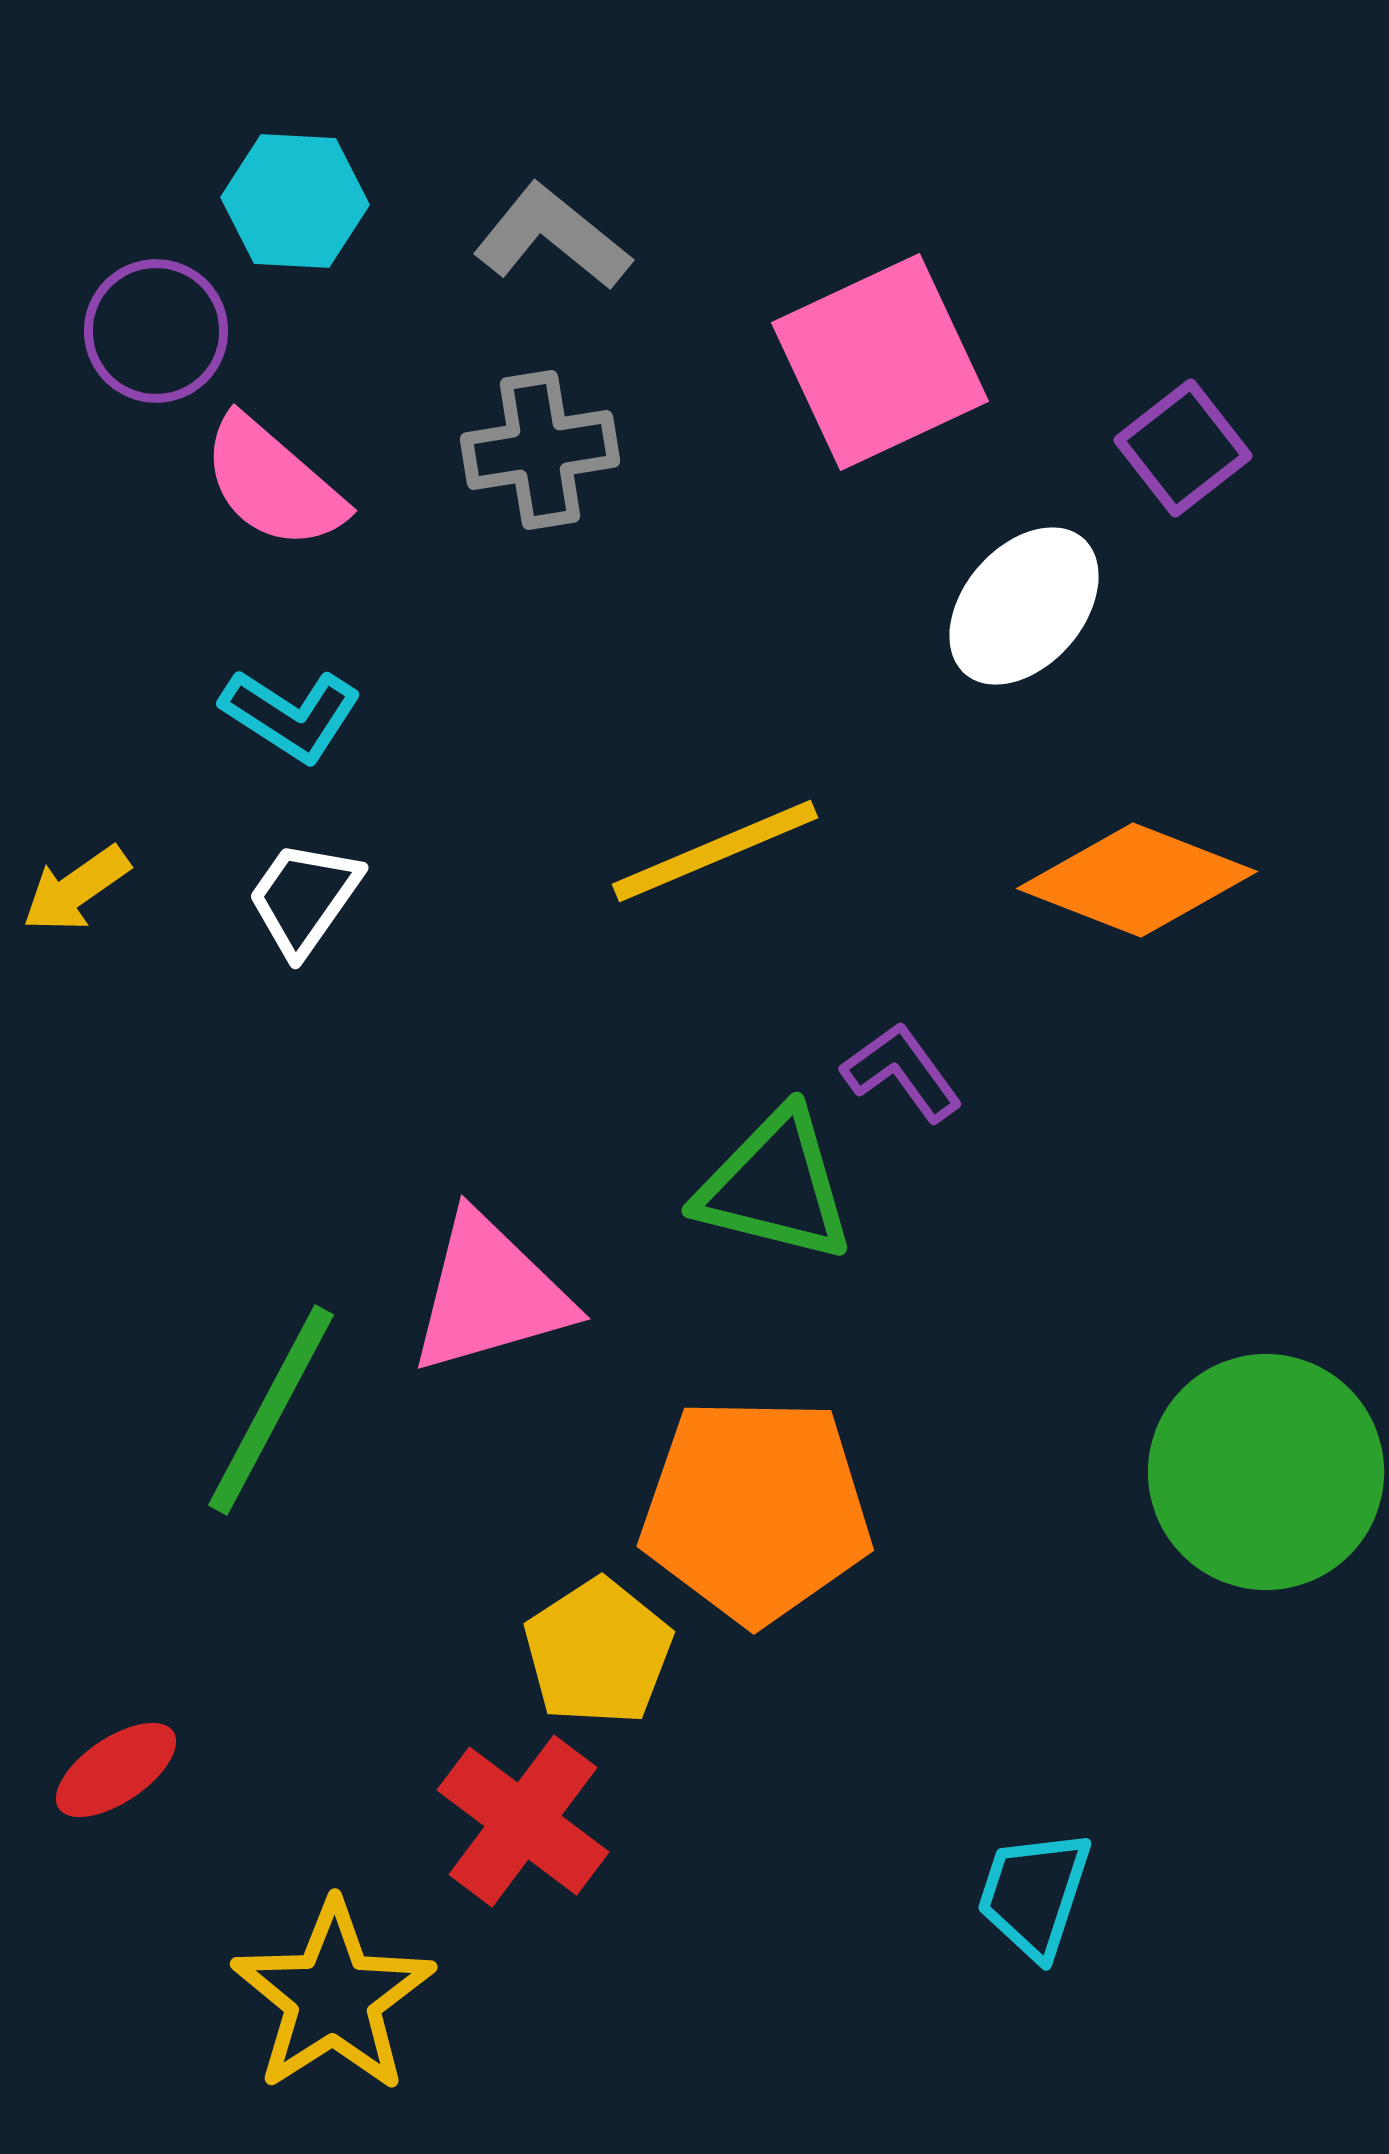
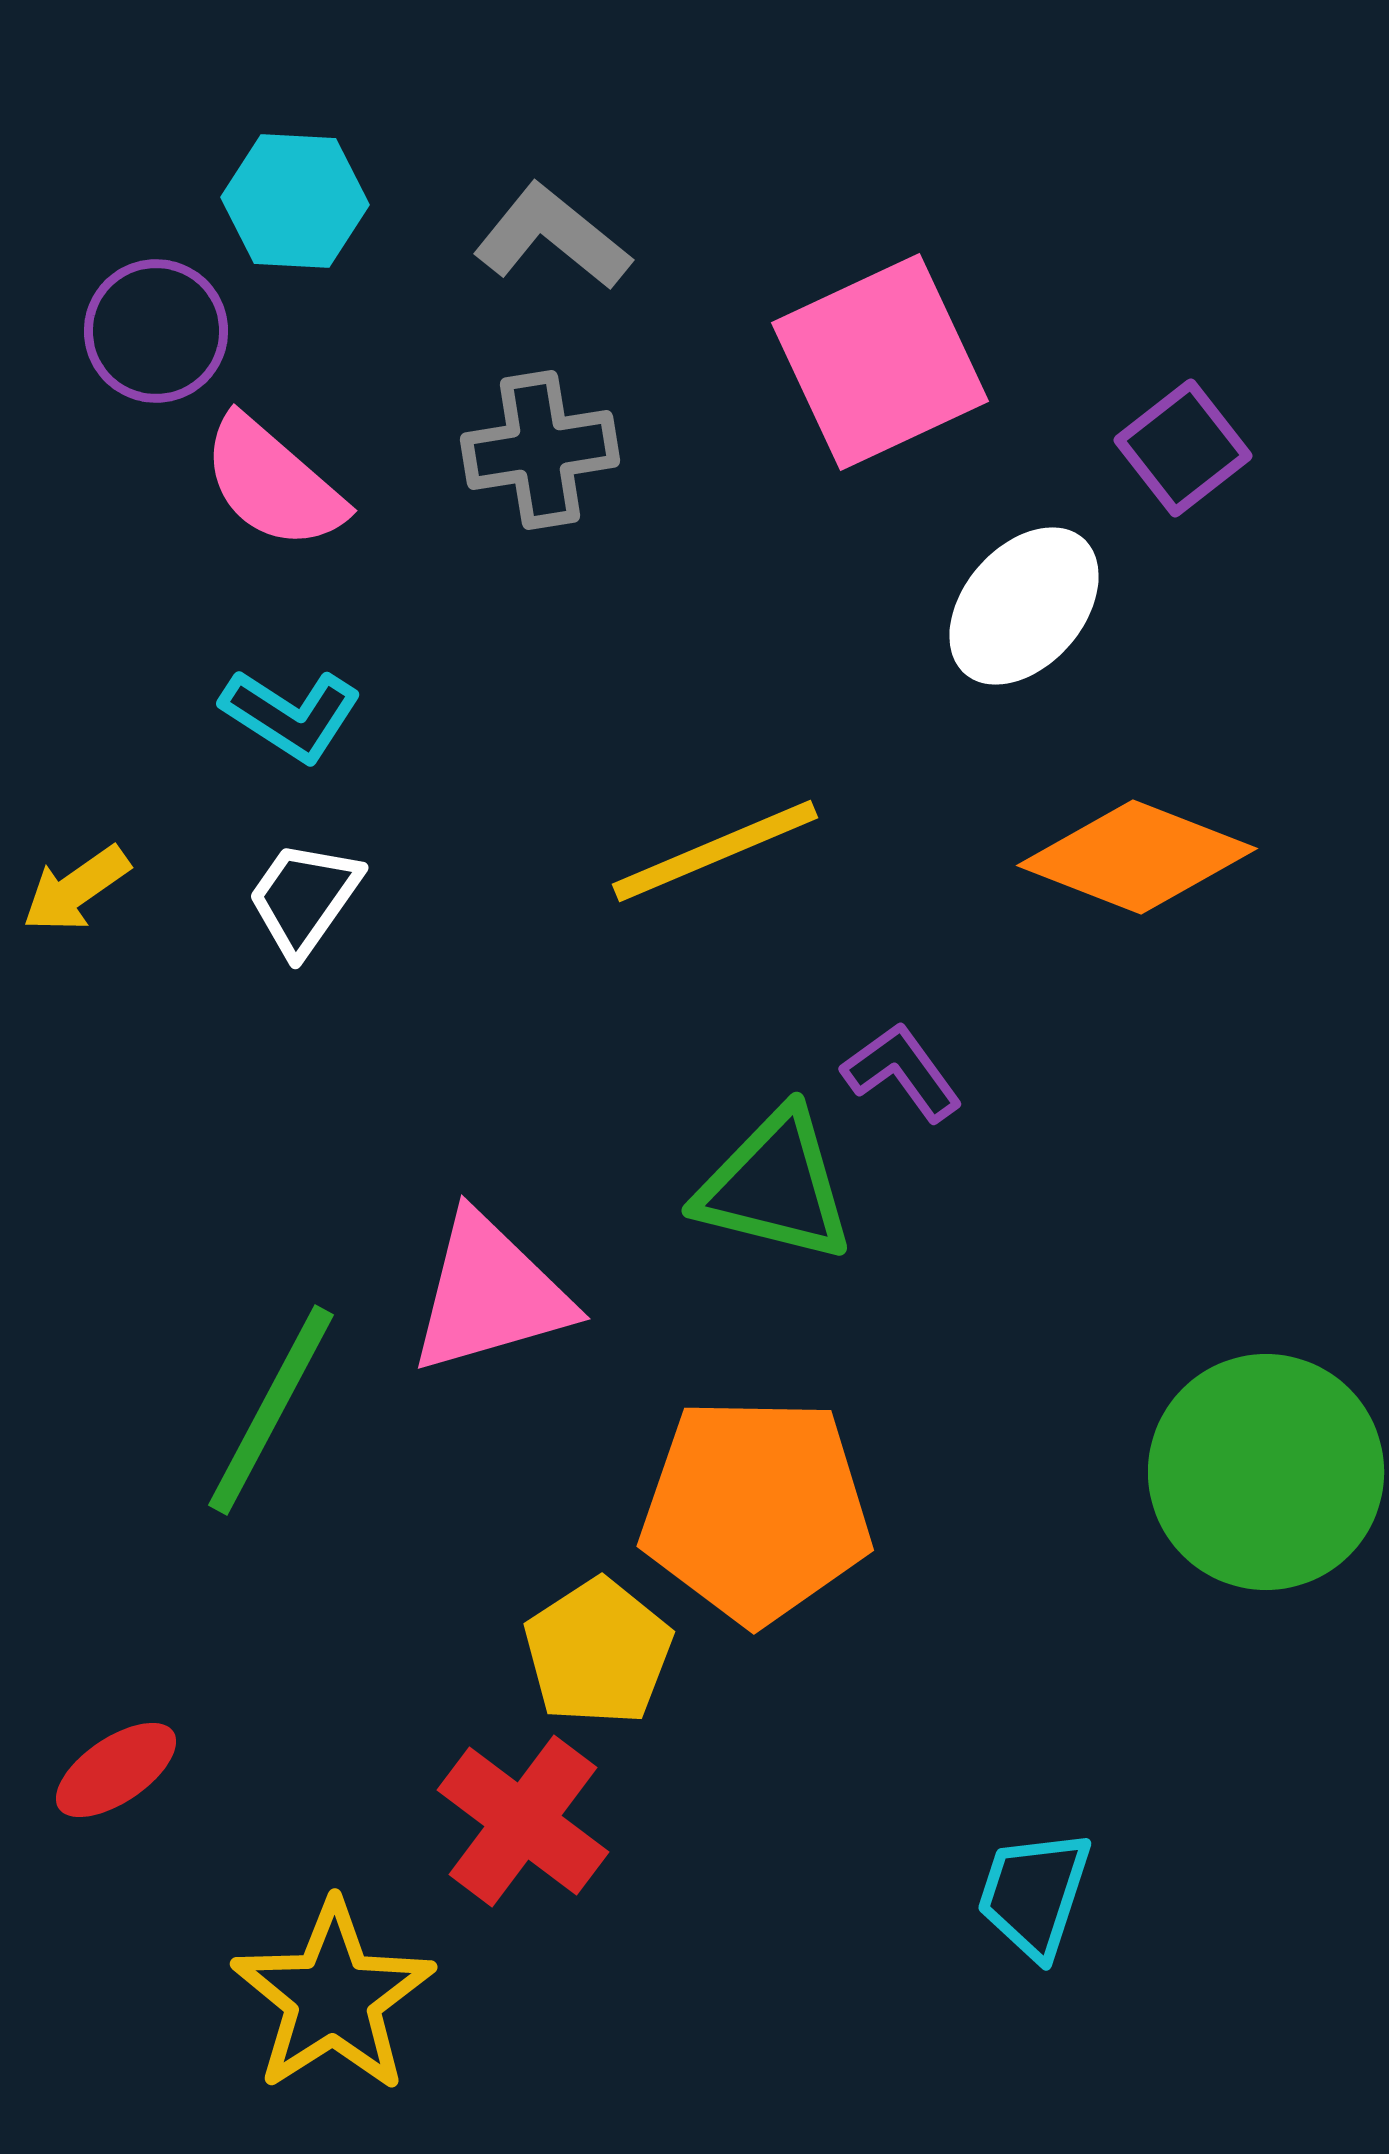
orange diamond: moved 23 px up
